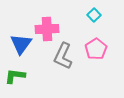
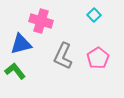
pink cross: moved 6 px left, 8 px up; rotated 20 degrees clockwise
blue triangle: rotated 40 degrees clockwise
pink pentagon: moved 2 px right, 9 px down
green L-shape: moved 5 px up; rotated 45 degrees clockwise
